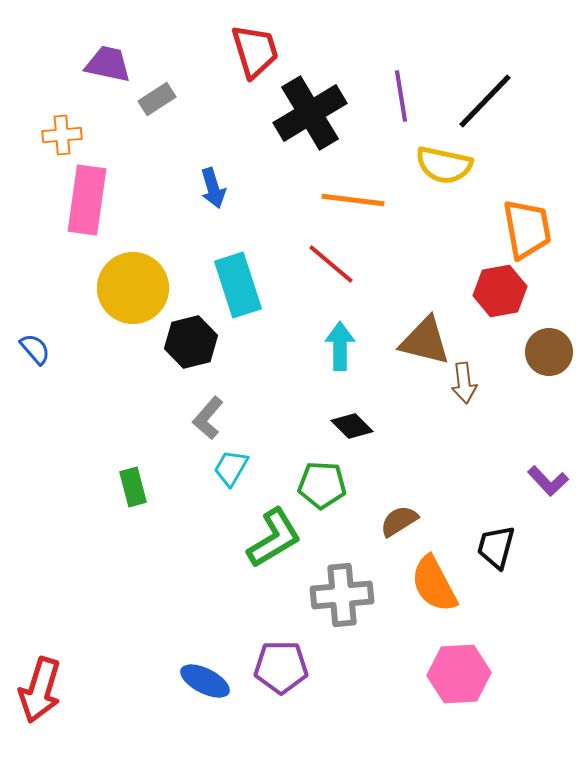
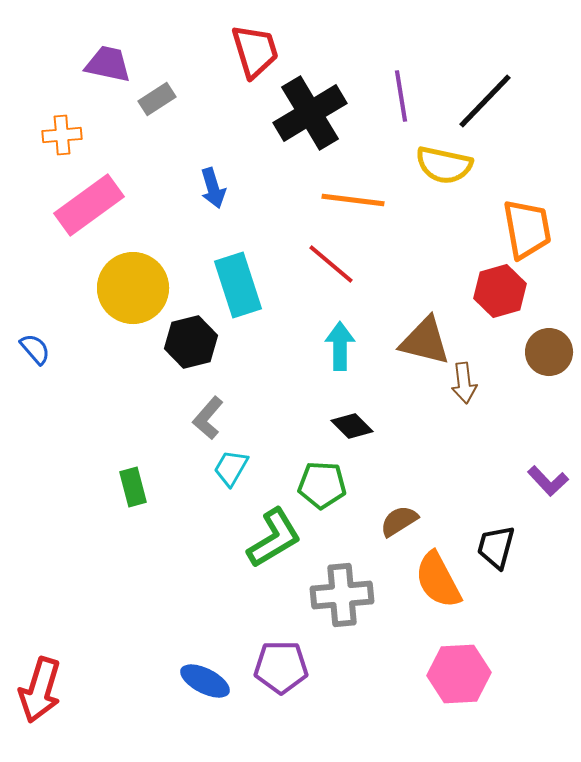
pink rectangle: moved 2 px right, 5 px down; rotated 46 degrees clockwise
red hexagon: rotated 6 degrees counterclockwise
orange semicircle: moved 4 px right, 4 px up
